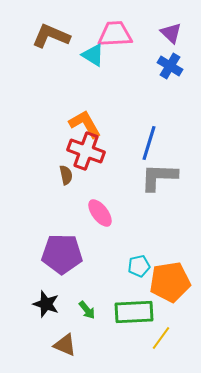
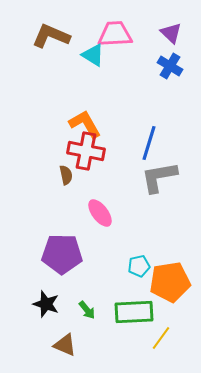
red cross: rotated 9 degrees counterclockwise
gray L-shape: rotated 12 degrees counterclockwise
